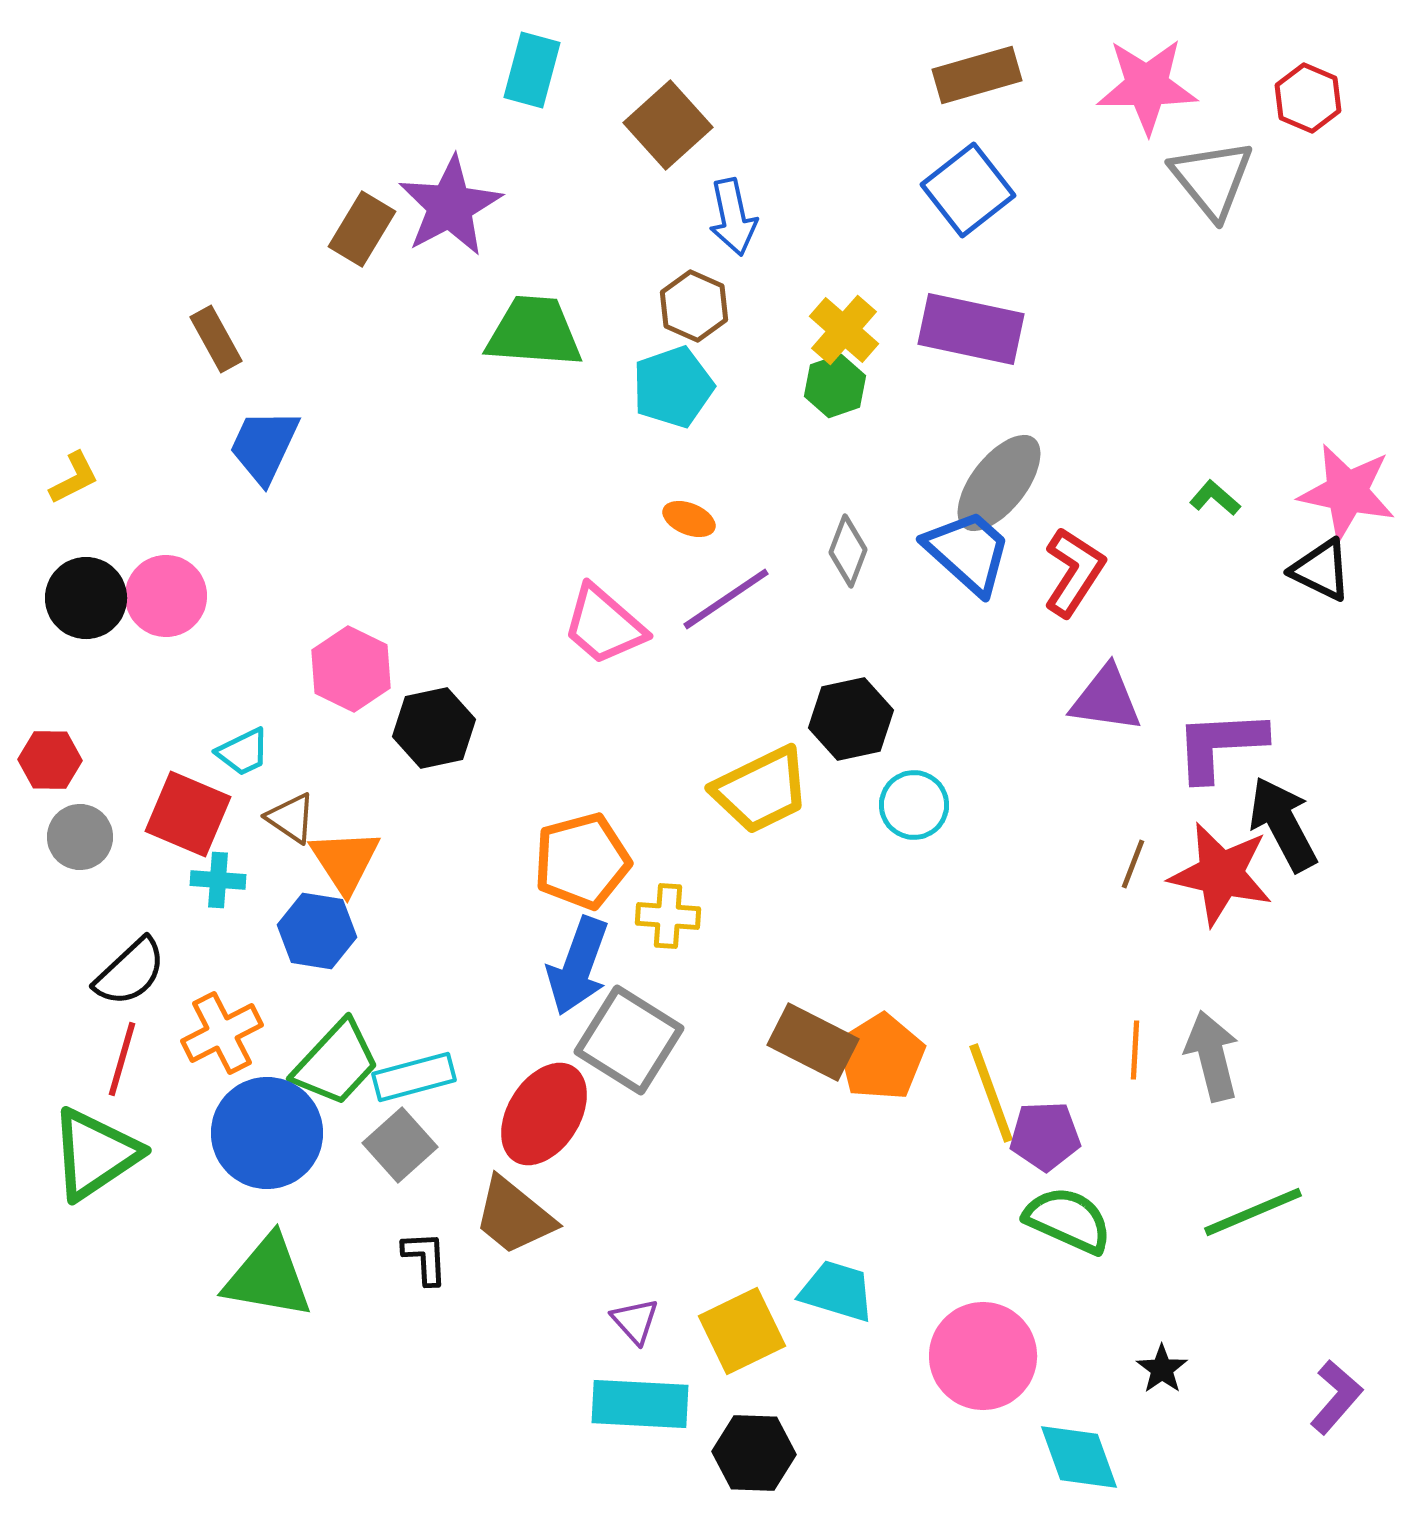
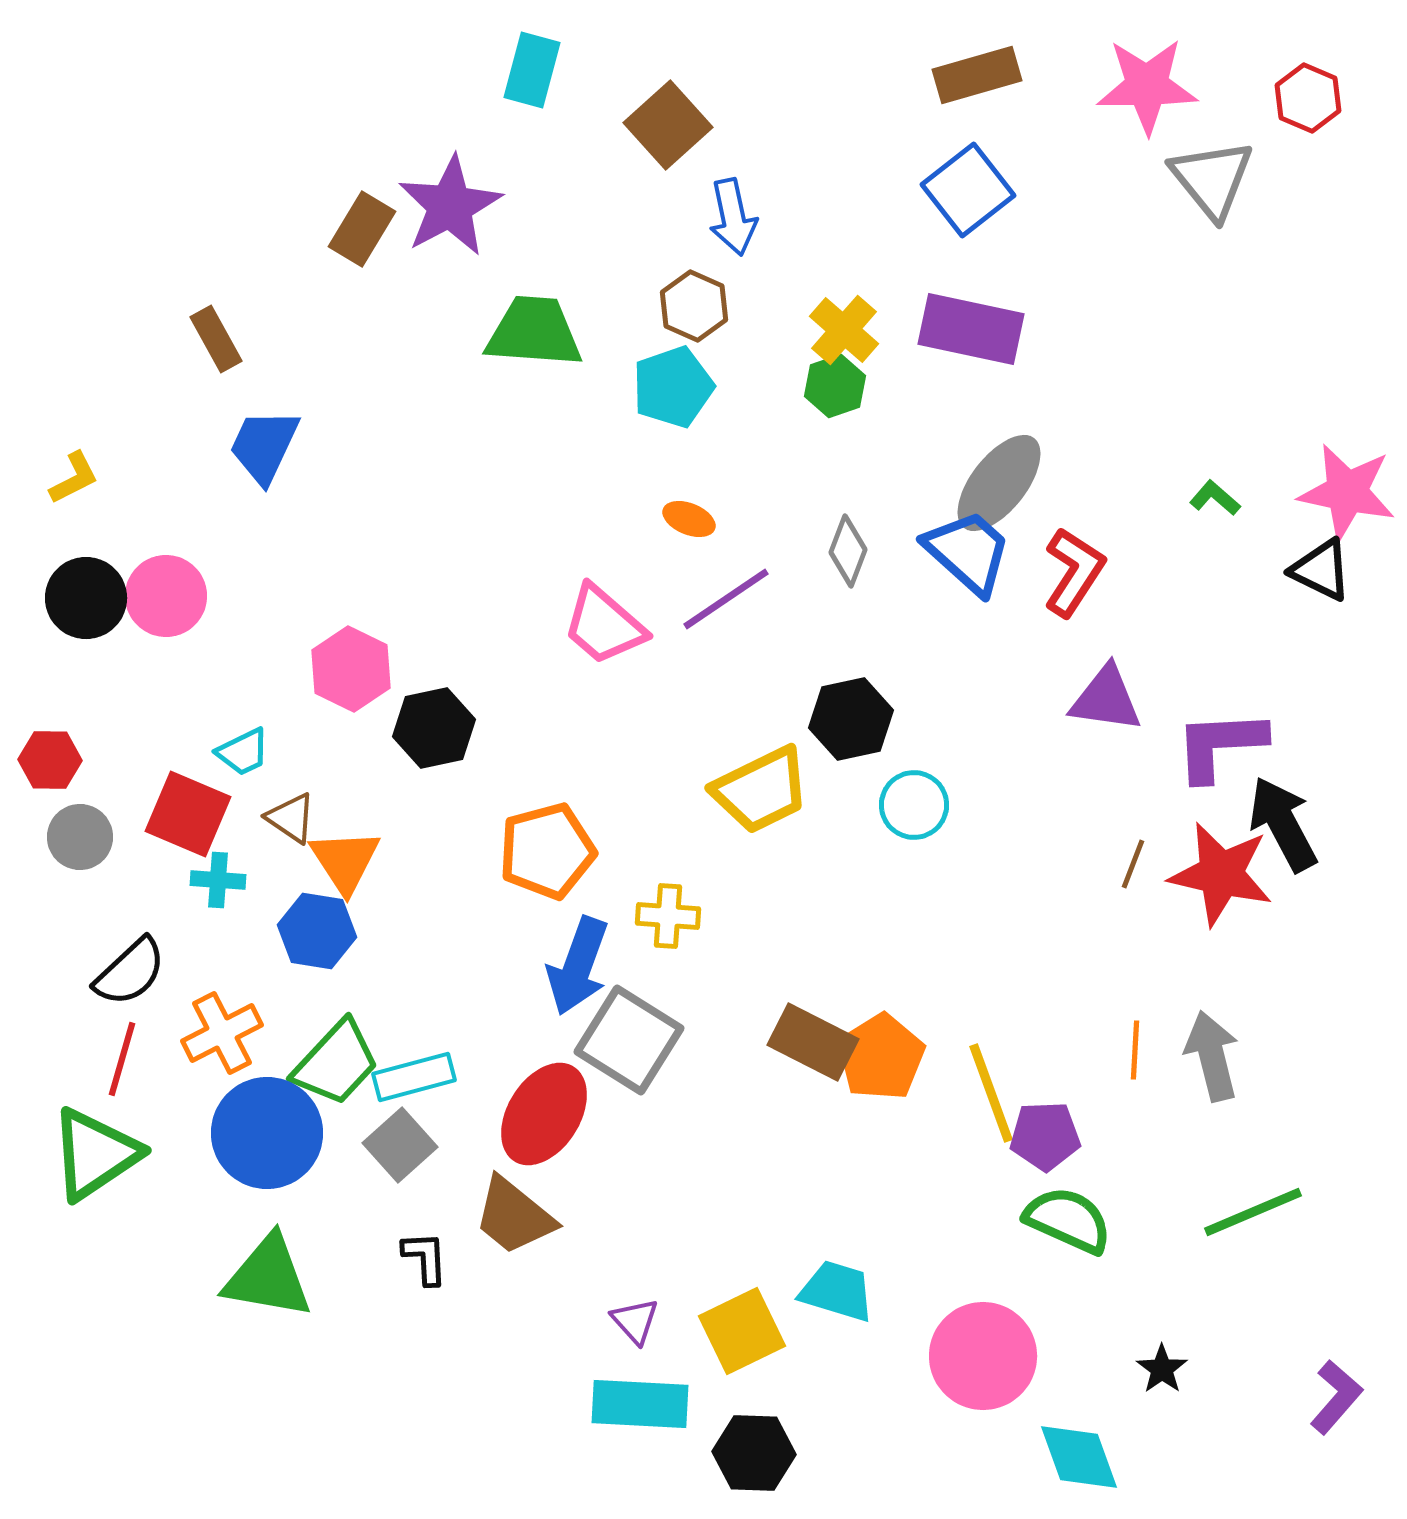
orange pentagon at (582, 861): moved 35 px left, 10 px up
